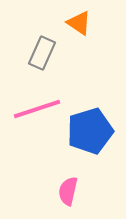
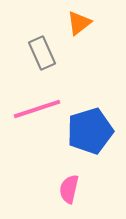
orange triangle: rotated 48 degrees clockwise
gray rectangle: rotated 48 degrees counterclockwise
pink semicircle: moved 1 px right, 2 px up
